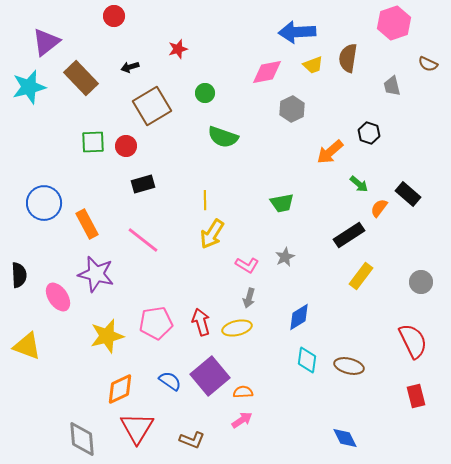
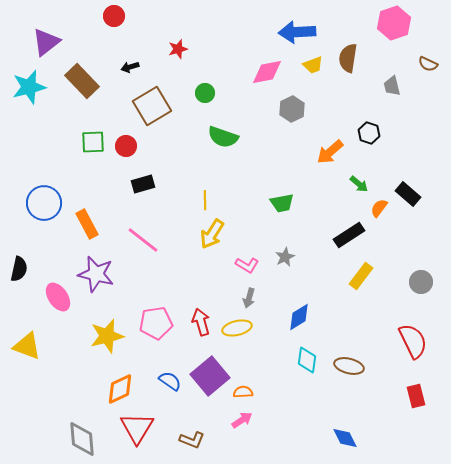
brown rectangle at (81, 78): moved 1 px right, 3 px down
black semicircle at (19, 275): moved 6 px up; rotated 15 degrees clockwise
